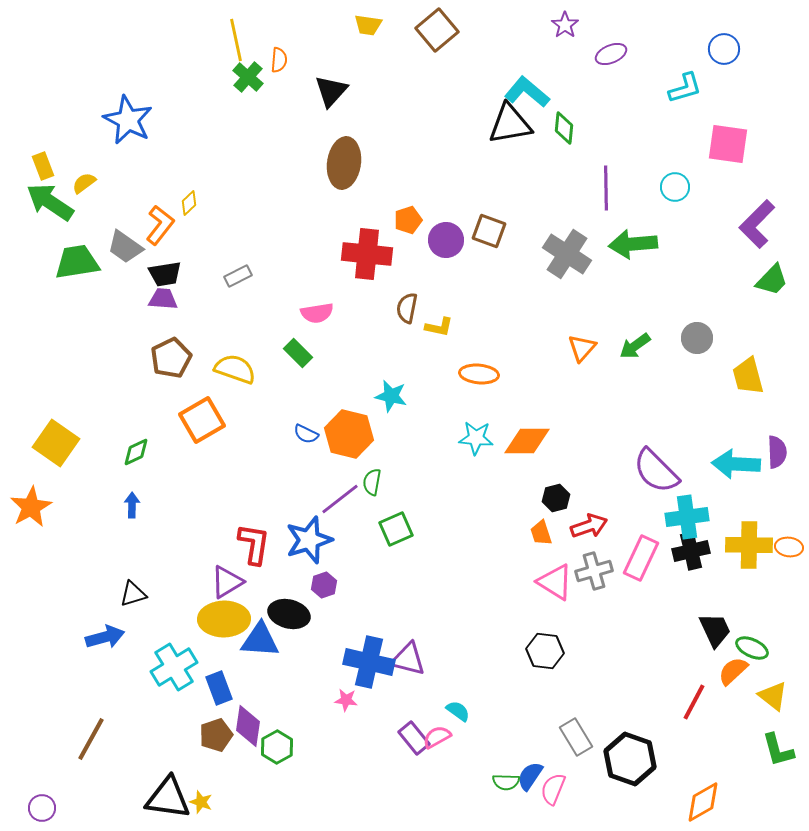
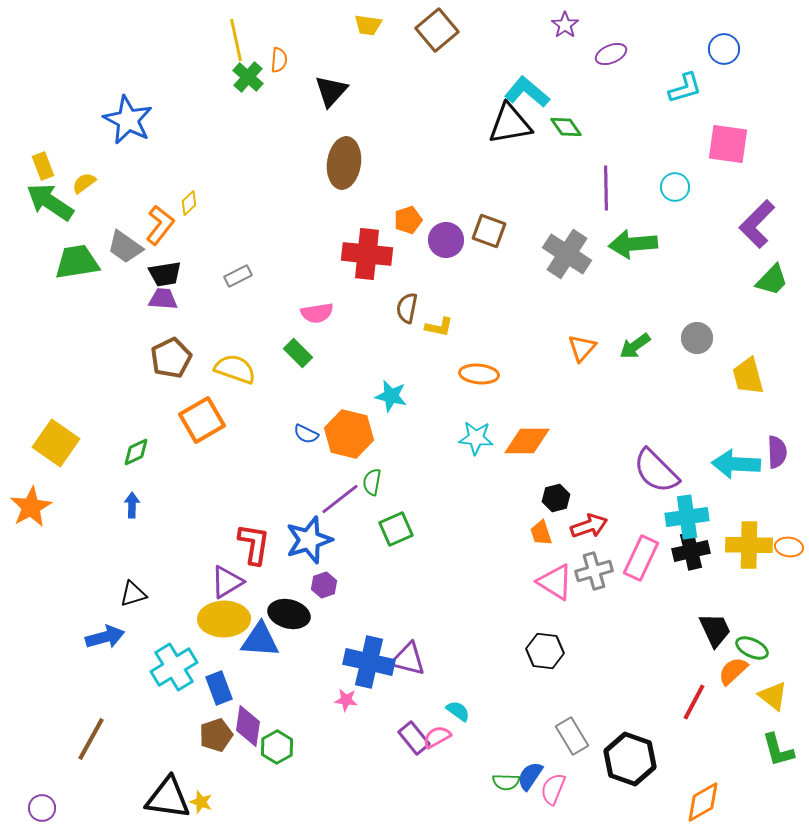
green diamond at (564, 128): moved 2 px right, 1 px up; rotated 40 degrees counterclockwise
gray rectangle at (576, 737): moved 4 px left, 1 px up
